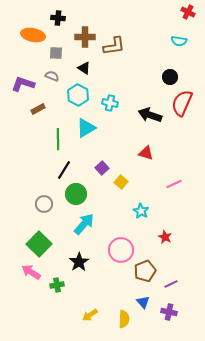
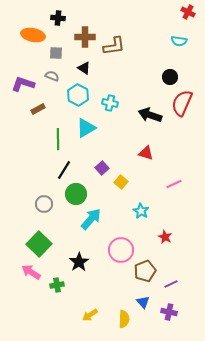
cyan arrow: moved 7 px right, 5 px up
